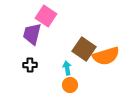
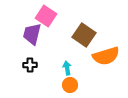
brown square: moved 14 px up
